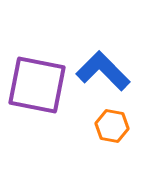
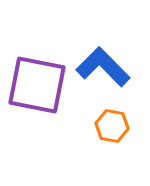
blue L-shape: moved 4 px up
